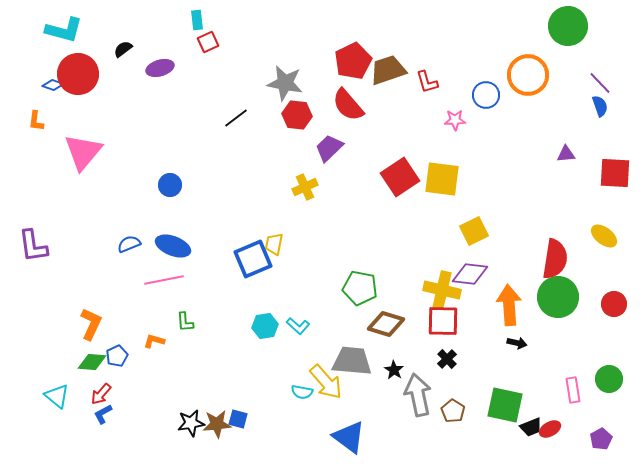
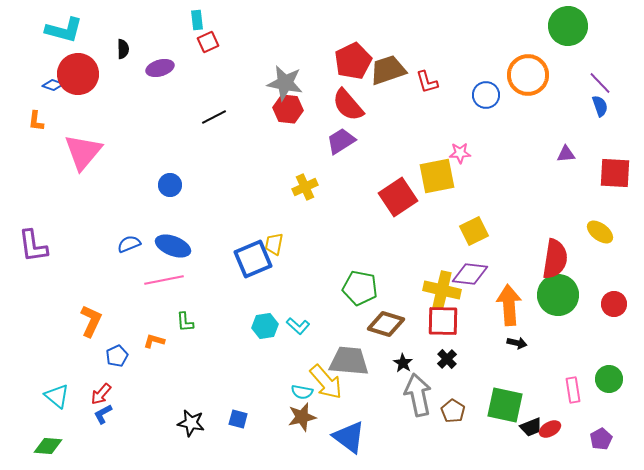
black semicircle at (123, 49): rotated 126 degrees clockwise
red hexagon at (297, 115): moved 9 px left, 6 px up
black line at (236, 118): moved 22 px left, 1 px up; rotated 10 degrees clockwise
pink star at (455, 120): moved 5 px right, 33 px down
purple trapezoid at (329, 148): moved 12 px right, 7 px up; rotated 12 degrees clockwise
red square at (400, 177): moved 2 px left, 20 px down
yellow square at (442, 179): moved 5 px left, 3 px up; rotated 18 degrees counterclockwise
yellow ellipse at (604, 236): moved 4 px left, 4 px up
green circle at (558, 297): moved 2 px up
orange L-shape at (91, 324): moved 3 px up
gray trapezoid at (352, 361): moved 3 px left
green diamond at (92, 362): moved 44 px left, 84 px down
black star at (394, 370): moved 9 px right, 7 px up
black star at (191, 423): rotated 20 degrees clockwise
brown star at (217, 424): moved 85 px right, 7 px up; rotated 8 degrees counterclockwise
